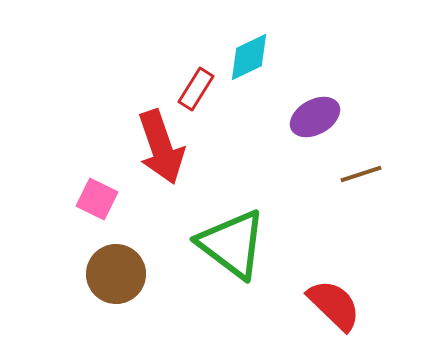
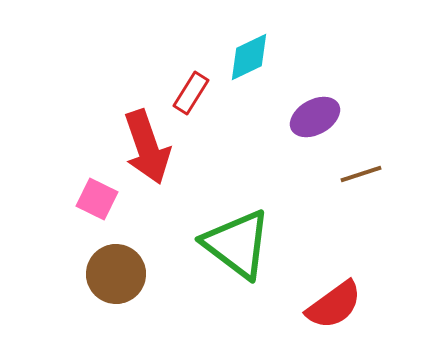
red rectangle: moved 5 px left, 4 px down
red arrow: moved 14 px left
green triangle: moved 5 px right
red semicircle: rotated 100 degrees clockwise
